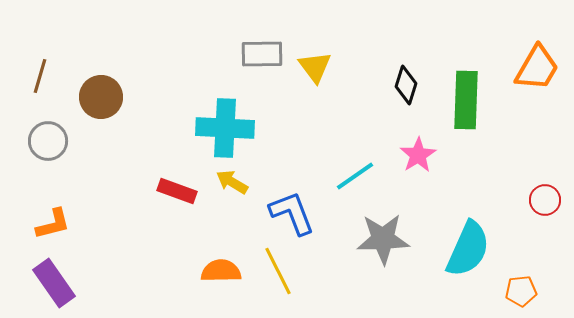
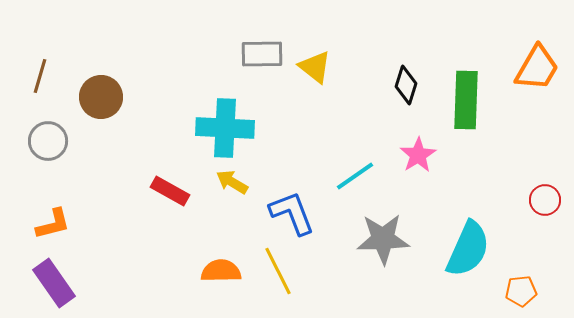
yellow triangle: rotated 15 degrees counterclockwise
red rectangle: moved 7 px left; rotated 9 degrees clockwise
